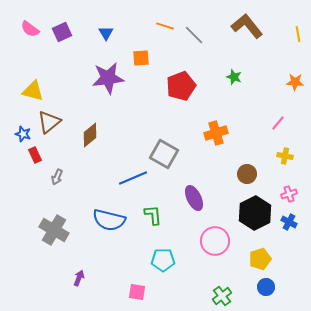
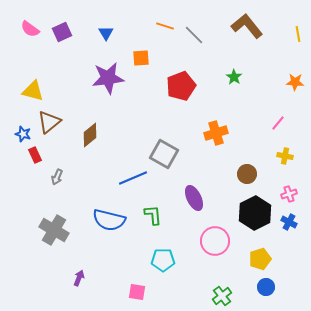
green star: rotated 14 degrees clockwise
